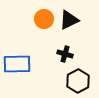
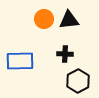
black triangle: rotated 20 degrees clockwise
black cross: rotated 14 degrees counterclockwise
blue rectangle: moved 3 px right, 3 px up
